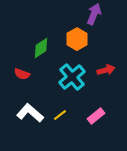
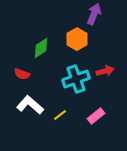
red arrow: moved 1 px left, 1 px down
cyan cross: moved 4 px right, 2 px down; rotated 20 degrees clockwise
white L-shape: moved 8 px up
